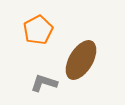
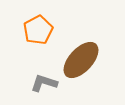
brown ellipse: rotated 12 degrees clockwise
